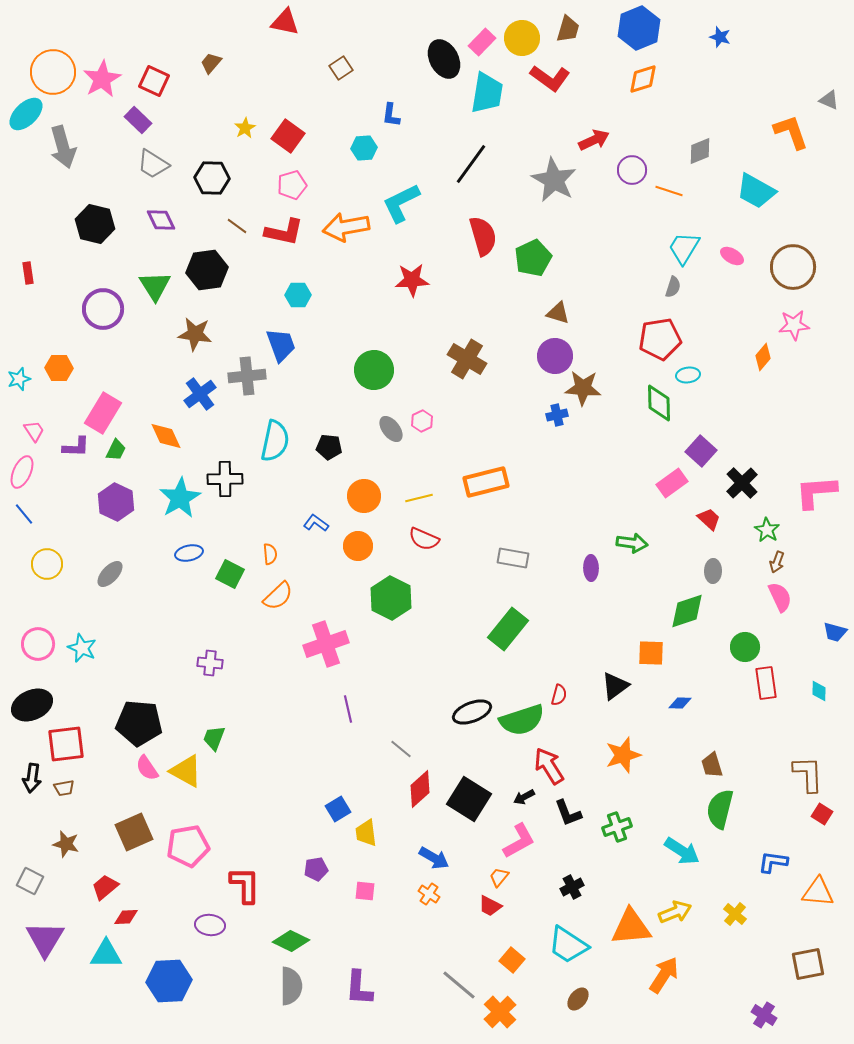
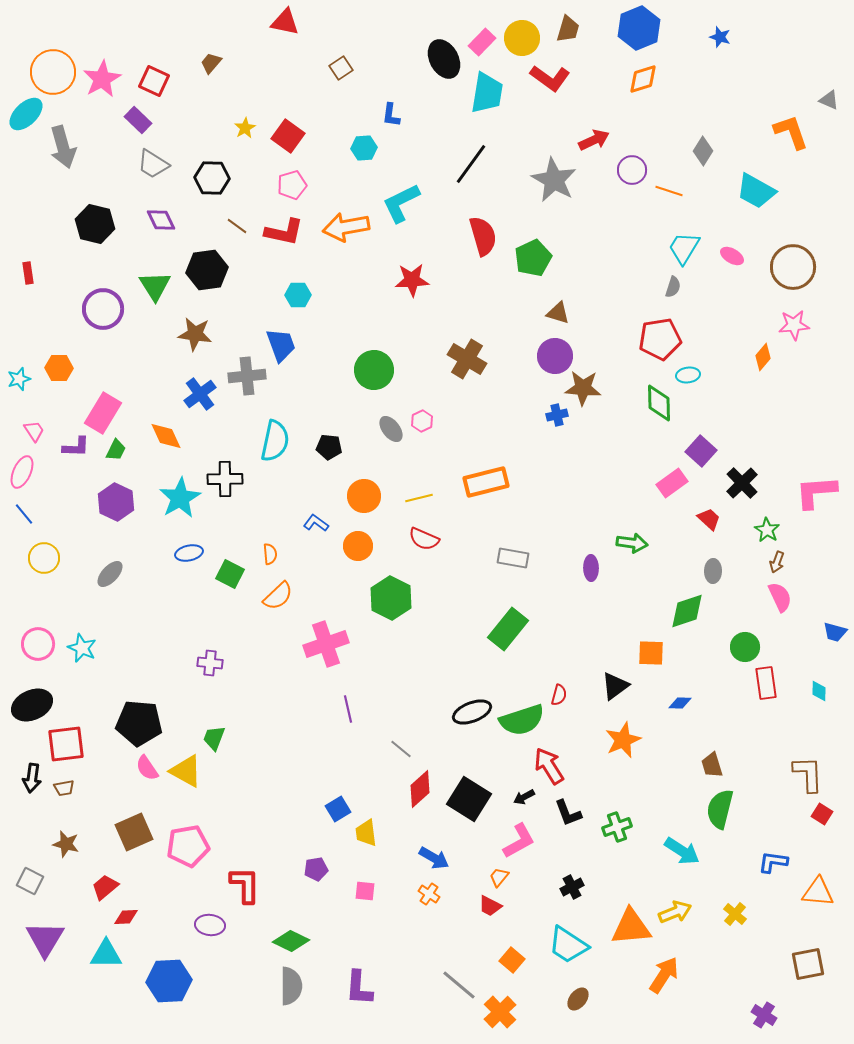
gray diamond at (700, 151): moved 3 px right; rotated 36 degrees counterclockwise
yellow circle at (47, 564): moved 3 px left, 6 px up
orange star at (623, 755): moved 15 px up; rotated 6 degrees counterclockwise
